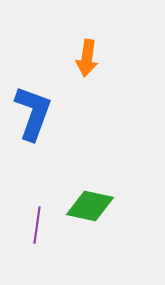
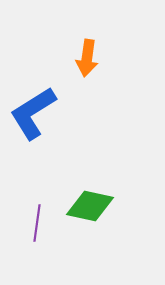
blue L-shape: rotated 142 degrees counterclockwise
purple line: moved 2 px up
